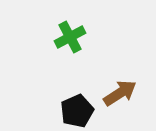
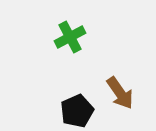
brown arrow: rotated 88 degrees clockwise
